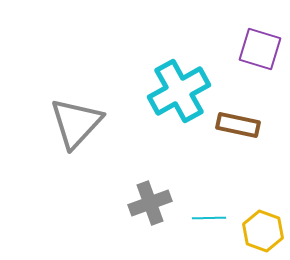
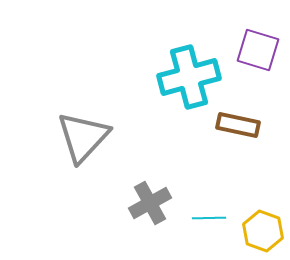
purple square: moved 2 px left, 1 px down
cyan cross: moved 10 px right, 14 px up; rotated 14 degrees clockwise
gray triangle: moved 7 px right, 14 px down
gray cross: rotated 9 degrees counterclockwise
